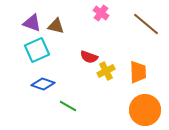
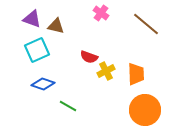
purple triangle: moved 4 px up
orange trapezoid: moved 2 px left, 2 px down
